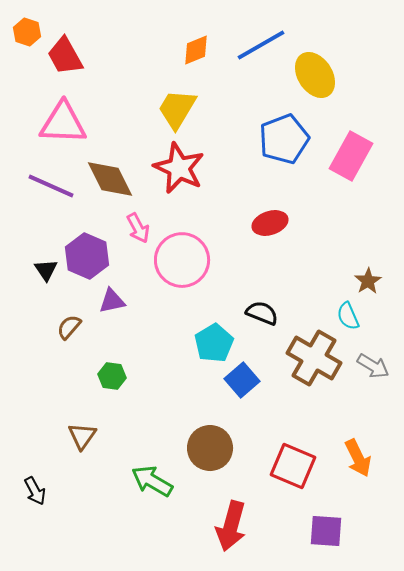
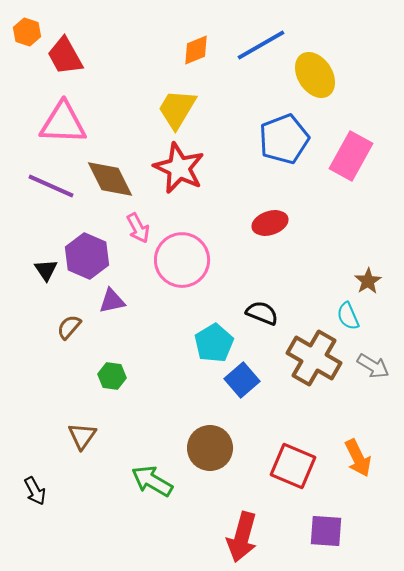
red arrow: moved 11 px right, 11 px down
